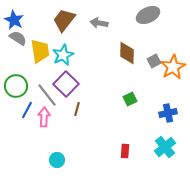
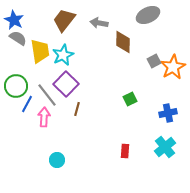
brown diamond: moved 4 px left, 11 px up
blue line: moved 6 px up
